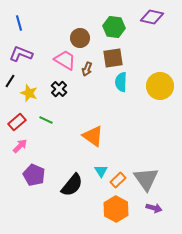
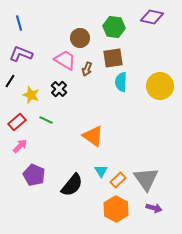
yellow star: moved 2 px right, 2 px down
